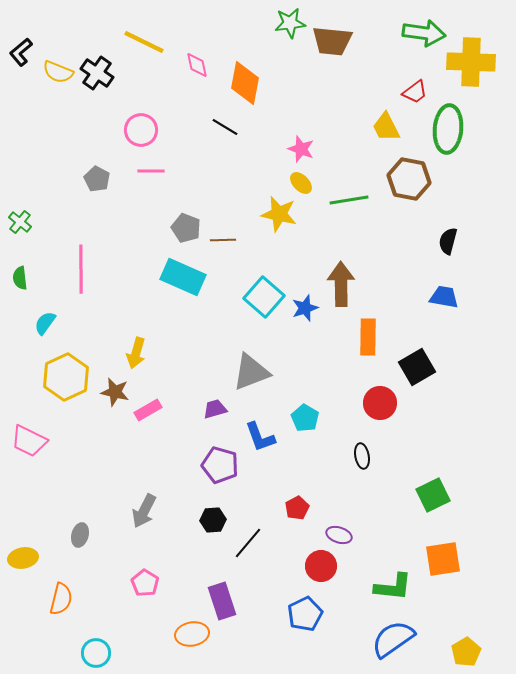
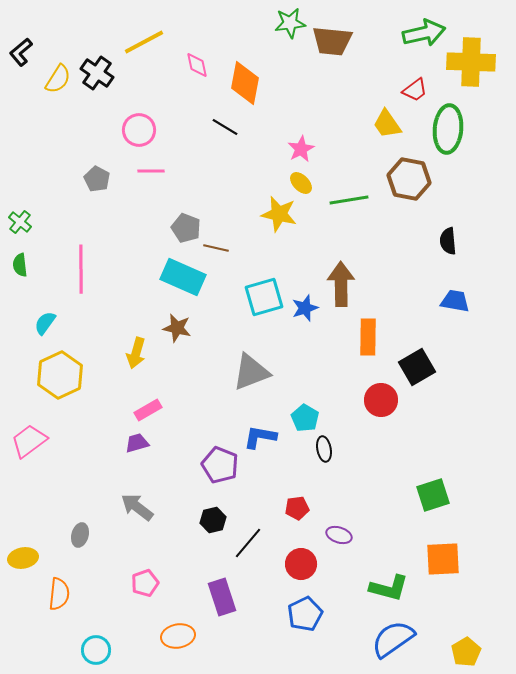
green arrow at (424, 33): rotated 21 degrees counterclockwise
yellow line at (144, 42): rotated 54 degrees counterclockwise
yellow semicircle at (58, 72): moved 7 px down; rotated 80 degrees counterclockwise
red trapezoid at (415, 92): moved 2 px up
yellow trapezoid at (386, 127): moved 1 px right, 3 px up; rotated 8 degrees counterclockwise
pink circle at (141, 130): moved 2 px left
pink star at (301, 149): rotated 24 degrees clockwise
brown line at (223, 240): moved 7 px left, 8 px down; rotated 15 degrees clockwise
black semicircle at (448, 241): rotated 20 degrees counterclockwise
green semicircle at (20, 278): moved 13 px up
cyan square at (264, 297): rotated 33 degrees clockwise
blue trapezoid at (444, 297): moved 11 px right, 4 px down
yellow hexagon at (66, 377): moved 6 px left, 2 px up
brown star at (115, 392): moved 62 px right, 64 px up
red circle at (380, 403): moved 1 px right, 3 px up
purple trapezoid at (215, 409): moved 78 px left, 34 px down
blue L-shape at (260, 437): rotated 120 degrees clockwise
pink trapezoid at (29, 441): rotated 117 degrees clockwise
black ellipse at (362, 456): moved 38 px left, 7 px up
purple pentagon at (220, 465): rotated 6 degrees clockwise
green square at (433, 495): rotated 8 degrees clockwise
red pentagon at (297, 508): rotated 20 degrees clockwise
gray arrow at (144, 511): moved 7 px left, 4 px up; rotated 100 degrees clockwise
black hexagon at (213, 520): rotated 10 degrees counterclockwise
orange square at (443, 559): rotated 6 degrees clockwise
red circle at (321, 566): moved 20 px left, 2 px up
pink pentagon at (145, 583): rotated 20 degrees clockwise
green L-shape at (393, 587): moved 4 px left, 1 px down; rotated 9 degrees clockwise
orange semicircle at (61, 599): moved 2 px left, 5 px up; rotated 8 degrees counterclockwise
purple rectangle at (222, 601): moved 4 px up
orange ellipse at (192, 634): moved 14 px left, 2 px down
cyan circle at (96, 653): moved 3 px up
